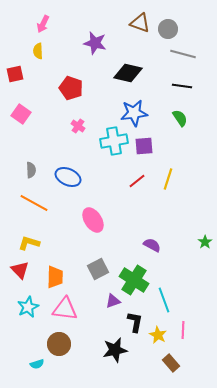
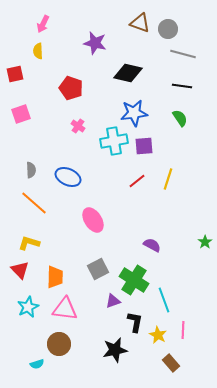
pink square: rotated 36 degrees clockwise
orange line: rotated 12 degrees clockwise
